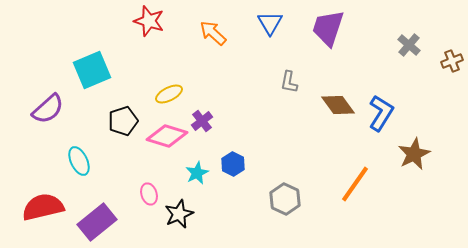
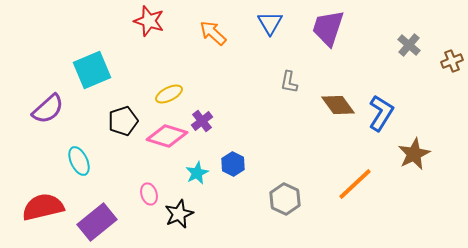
orange line: rotated 12 degrees clockwise
